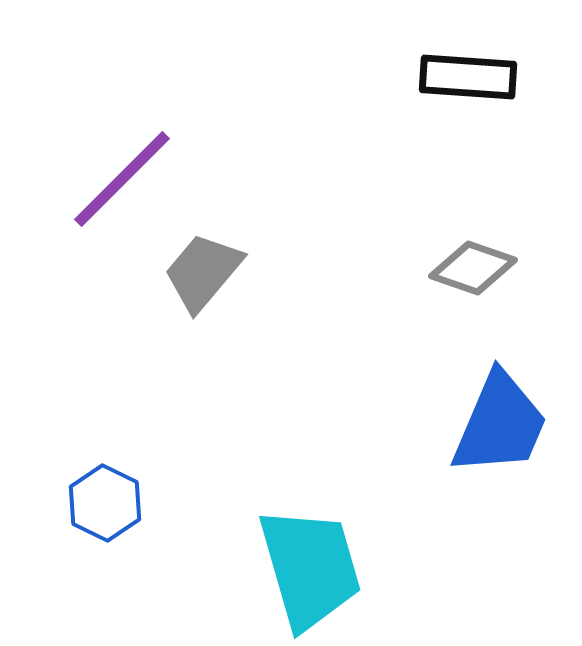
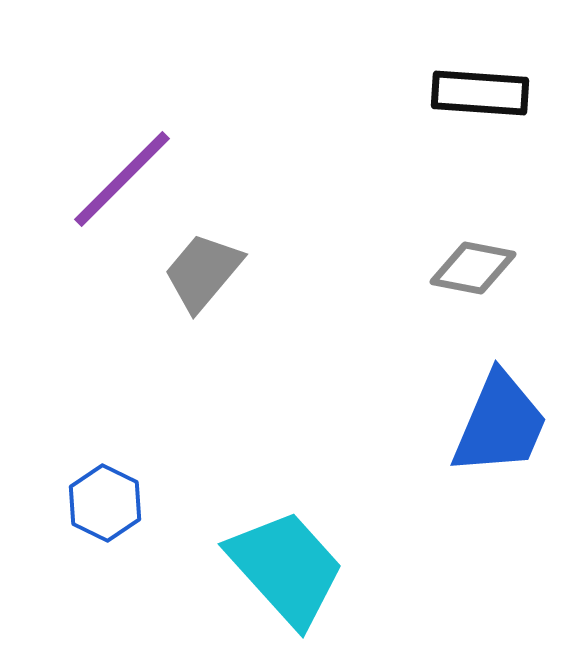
black rectangle: moved 12 px right, 16 px down
gray diamond: rotated 8 degrees counterclockwise
cyan trapezoid: moved 24 px left; rotated 26 degrees counterclockwise
